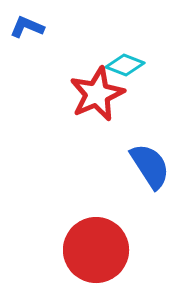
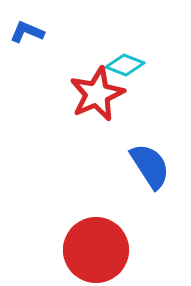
blue L-shape: moved 5 px down
